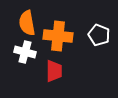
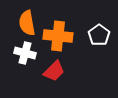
white pentagon: rotated 15 degrees clockwise
white cross: moved 1 px down
red trapezoid: rotated 45 degrees clockwise
